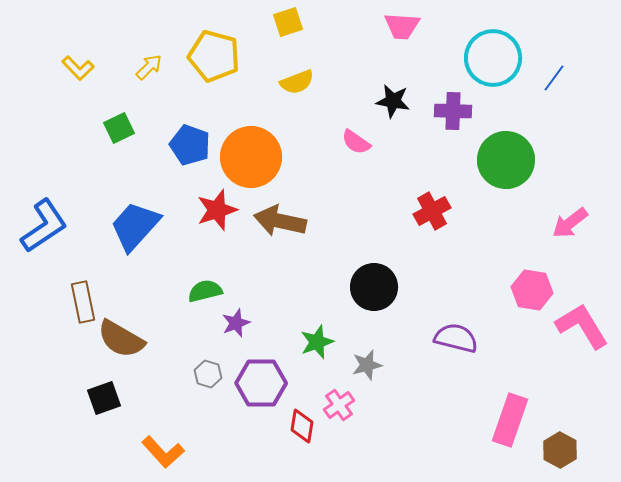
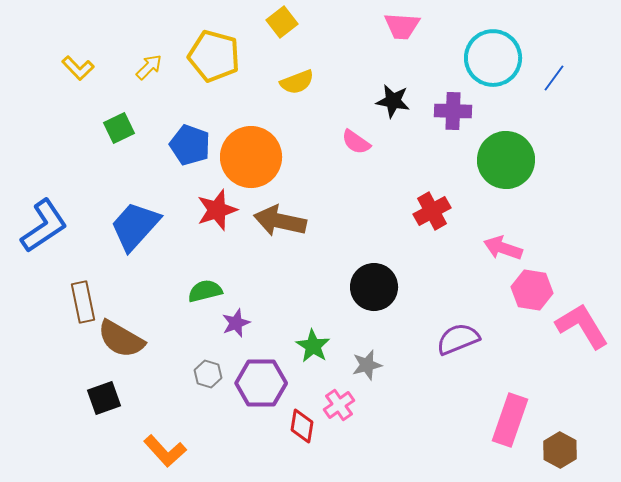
yellow square: moved 6 px left; rotated 20 degrees counterclockwise
pink arrow: moved 67 px left, 25 px down; rotated 57 degrees clockwise
purple semicircle: moved 2 px right, 1 px down; rotated 36 degrees counterclockwise
green star: moved 4 px left, 4 px down; rotated 20 degrees counterclockwise
orange L-shape: moved 2 px right, 1 px up
